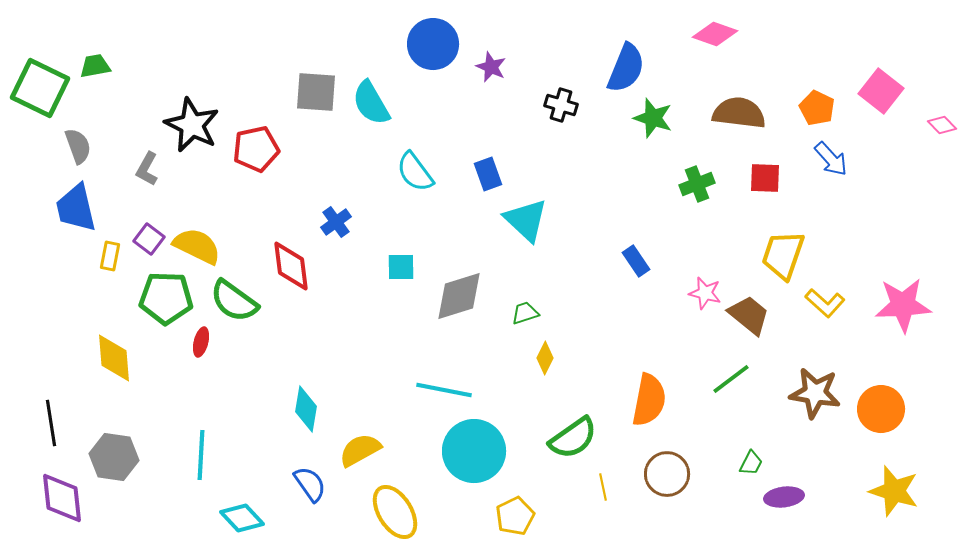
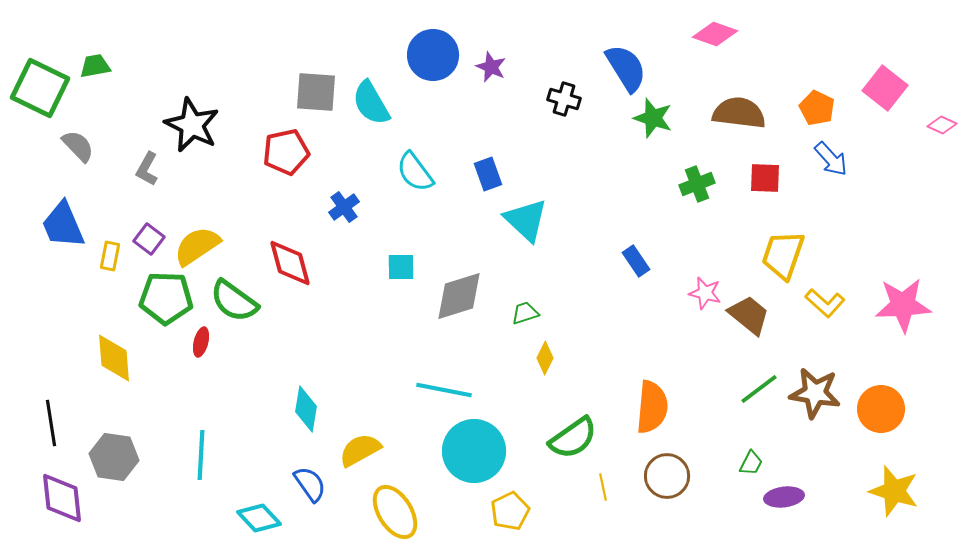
blue circle at (433, 44): moved 11 px down
blue semicircle at (626, 68): rotated 54 degrees counterclockwise
pink square at (881, 91): moved 4 px right, 3 px up
black cross at (561, 105): moved 3 px right, 6 px up
pink diamond at (942, 125): rotated 20 degrees counterclockwise
gray semicircle at (78, 146): rotated 24 degrees counterclockwise
red pentagon at (256, 149): moved 30 px right, 3 px down
blue trapezoid at (76, 208): moved 13 px left, 17 px down; rotated 10 degrees counterclockwise
blue cross at (336, 222): moved 8 px right, 15 px up
yellow semicircle at (197, 246): rotated 60 degrees counterclockwise
red diamond at (291, 266): moved 1 px left, 3 px up; rotated 8 degrees counterclockwise
green line at (731, 379): moved 28 px right, 10 px down
orange semicircle at (649, 400): moved 3 px right, 7 px down; rotated 6 degrees counterclockwise
brown circle at (667, 474): moved 2 px down
yellow pentagon at (515, 516): moved 5 px left, 5 px up
cyan diamond at (242, 518): moved 17 px right
